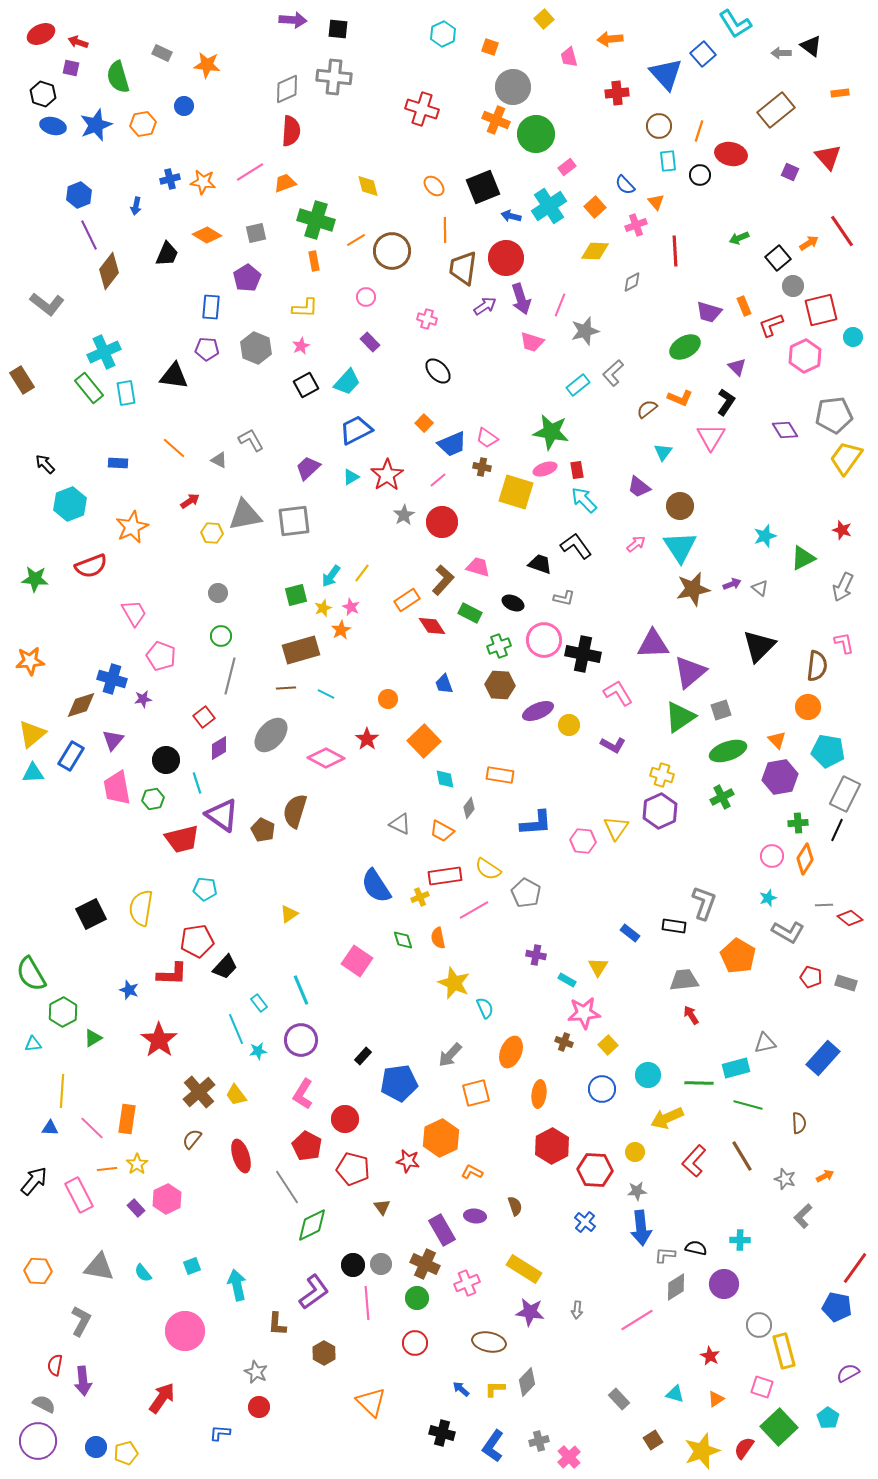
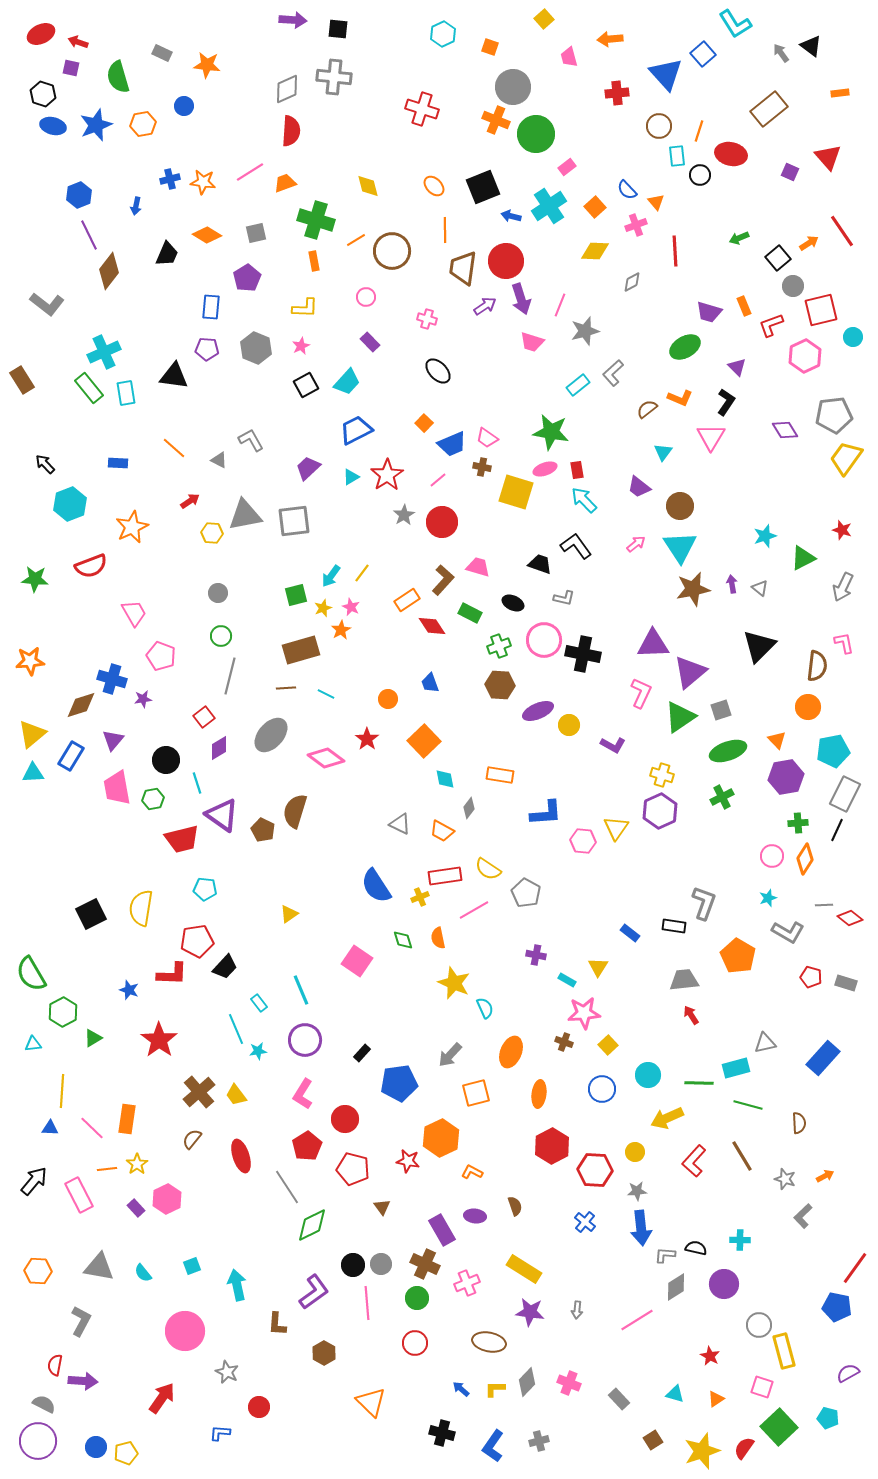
gray arrow at (781, 53): rotated 54 degrees clockwise
brown rectangle at (776, 110): moved 7 px left, 1 px up
cyan rectangle at (668, 161): moved 9 px right, 5 px up
blue semicircle at (625, 185): moved 2 px right, 5 px down
red circle at (506, 258): moved 3 px down
purple arrow at (732, 584): rotated 78 degrees counterclockwise
blue trapezoid at (444, 684): moved 14 px left, 1 px up
pink L-shape at (618, 693): moved 23 px right; rotated 56 degrees clockwise
cyan pentagon at (828, 751): moved 5 px right; rotated 20 degrees counterclockwise
pink diamond at (326, 758): rotated 9 degrees clockwise
purple hexagon at (780, 777): moved 6 px right
blue L-shape at (536, 823): moved 10 px right, 10 px up
purple circle at (301, 1040): moved 4 px right
black rectangle at (363, 1056): moved 1 px left, 3 px up
red pentagon at (307, 1146): rotated 12 degrees clockwise
gray star at (256, 1372): moved 29 px left
purple arrow at (83, 1381): rotated 80 degrees counterclockwise
cyan pentagon at (828, 1418): rotated 20 degrees counterclockwise
pink cross at (569, 1457): moved 74 px up; rotated 25 degrees counterclockwise
